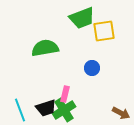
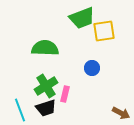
green semicircle: rotated 12 degrees clockwise
green cross: moved 18 px left, 24 px up
